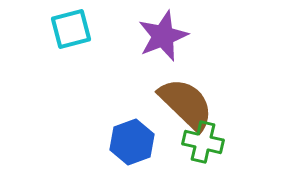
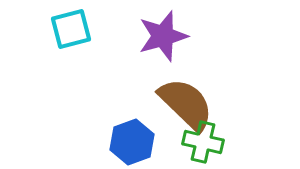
purple star: rotated 6 degrees clockwise
